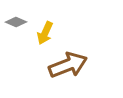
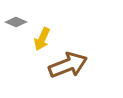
yellow arrow: moved 3 px left, 6 px down
